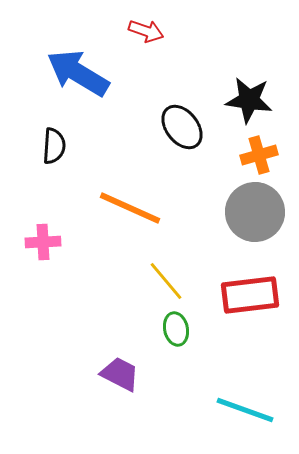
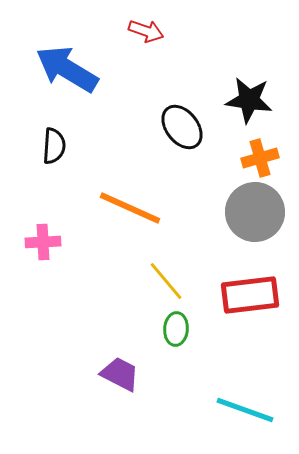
blue arrow: moved 11 px left, 4 px up
orange cross: moved 1 px right, 3 px down
green ellipse: rotated 16 degrees clockwise
